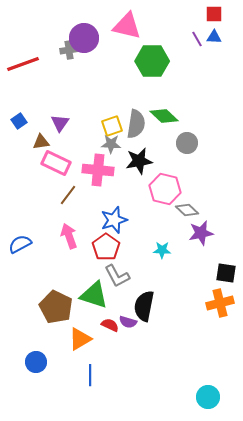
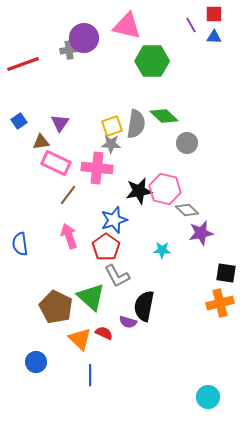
purple line: moved 6 px left, 14 px up
black star: moved 30 px down
pink cross: moved 1 px left, 2 px up
blue semicircle: rotated 70 degrees counterclockwise
green triangle: moved 3 px left, 2 px down; rotated 24 degrees clockwise
red semicircle: moved 6 px left, 8 px down
orange triangle: rotated 45 degrees counterclockwise
